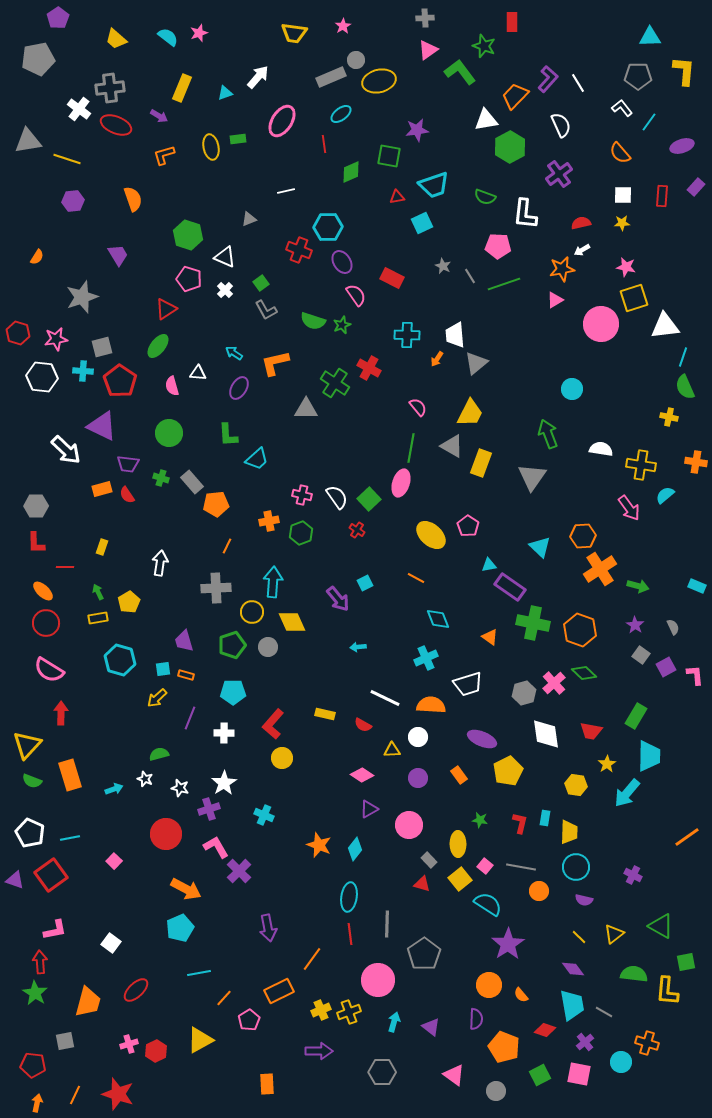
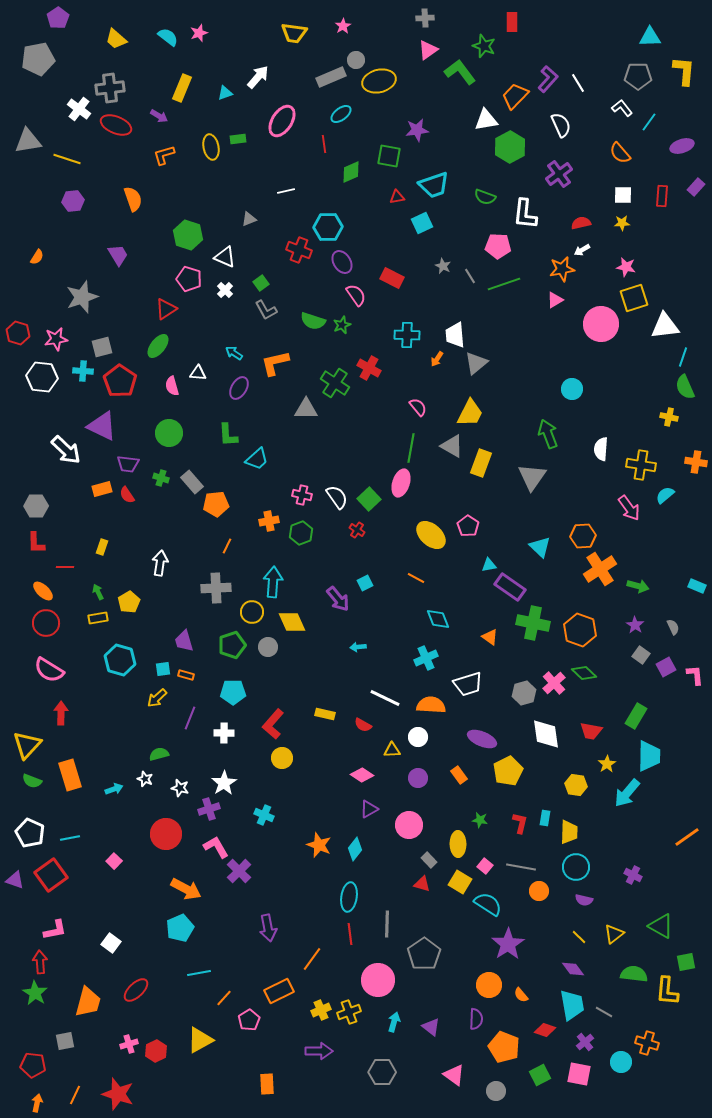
white semicircle at (601, 449): rotated 95 degrees counterclockwise
yellow square at (460, 879): moved 3 px down; rotated 20 degrees counterclockwise
